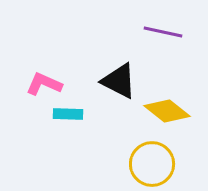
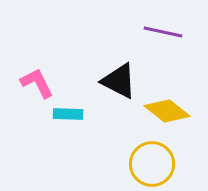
pink L-shape: moved 7 px left, 1 px up; rotated 39 degrees clockwise
